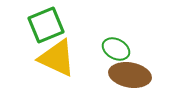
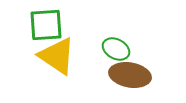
green square: rotated 18 degrees clockwise
yellow triangle: moved 2 px up; rotated 9 degrees clockwise
